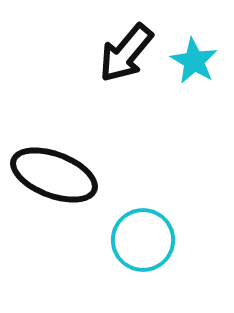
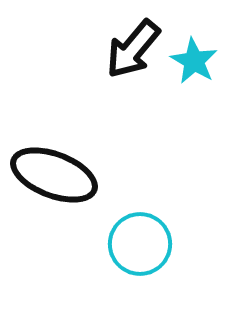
black arrow: moved 7 px right, 4 px up
cyan circle: moved 3 px left, 4 px down
